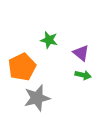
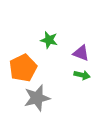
purple triangle: rotated 18 degrees counterclockwise
orange pentagon: moved 1 px right, 1 px down
green arrow: moved 1 px left
